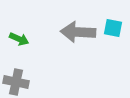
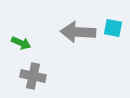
green arrow: moved 2 px right, 4 px down
gray cross: moved 17 px right, 6 px up
